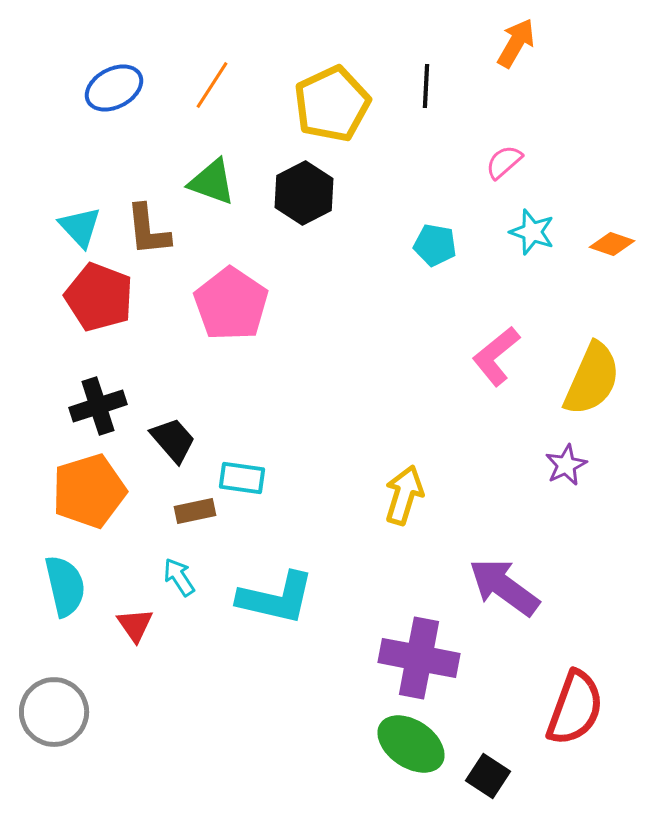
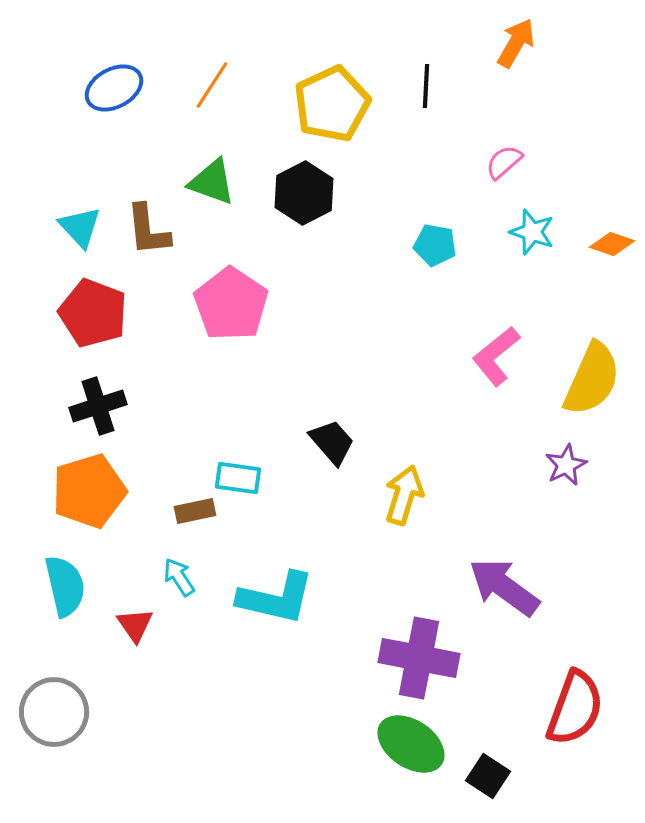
red pentagon: moved 6 px left, 16 px down
black trapezoid: moved 159 px right, 2 px down
cyan rectangle: moved 4 px left
